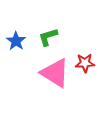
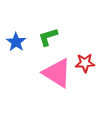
blue star: moved 1 px down
pink triangle: moved 2 px right
